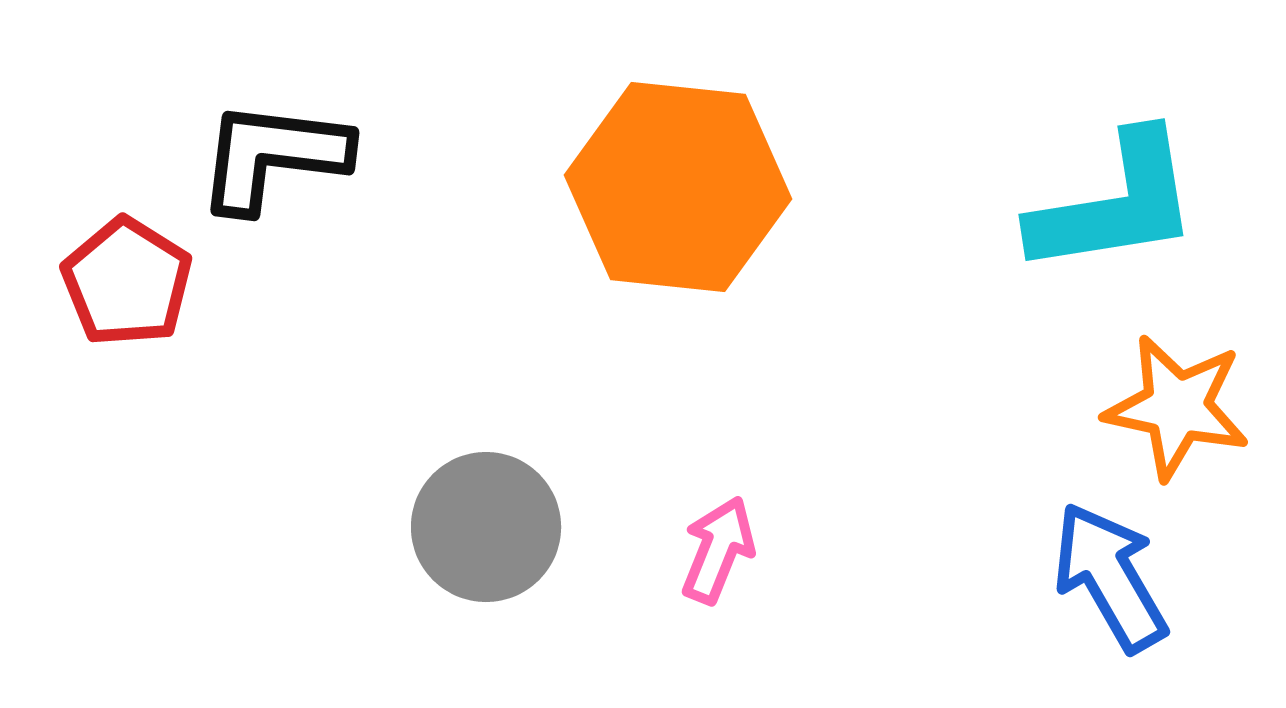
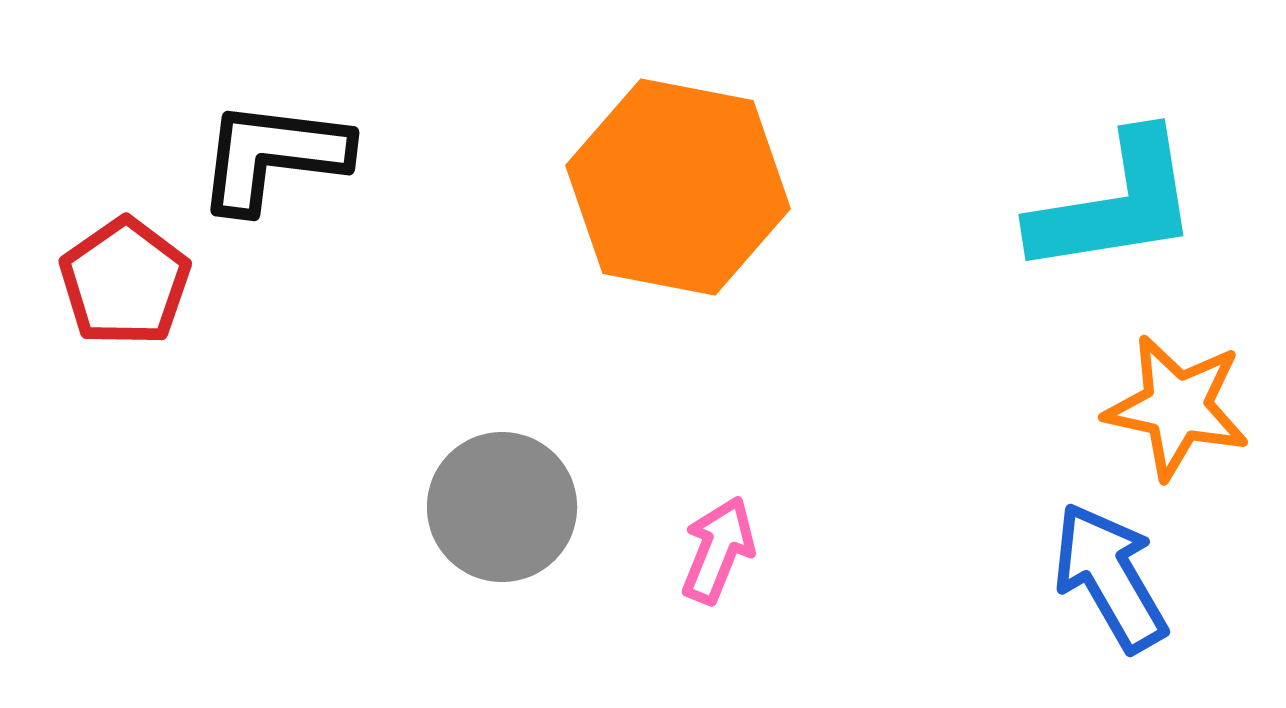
orange hexagon: rotated 5 degrees clockwise
red pentagon: moved 2 px left; rotated 5 degrees clockwise
gray circle: moved 16 px right, 20 px up
